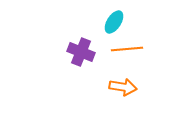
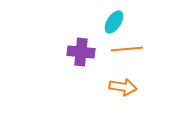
purple cross: rotated 16 degrees counterclockwise
